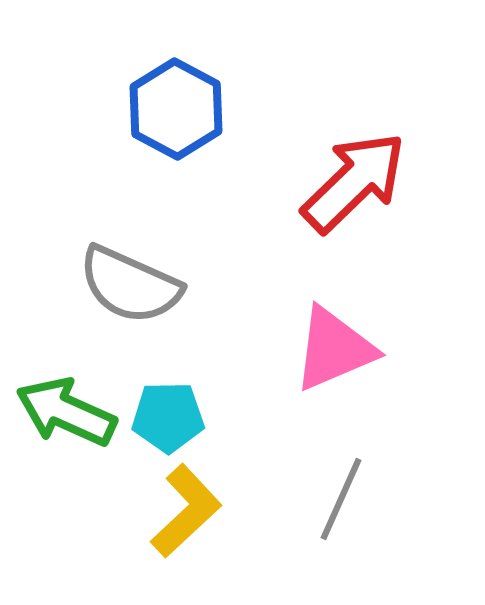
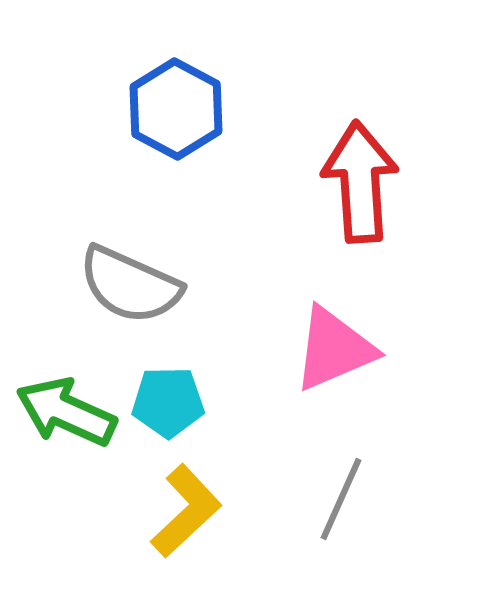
red arrow: moved 6 px right; rotated 50 degrees counterclockwise
cyan pentagon: moved 15 px up
